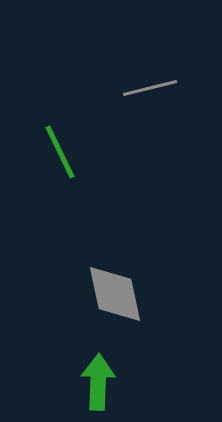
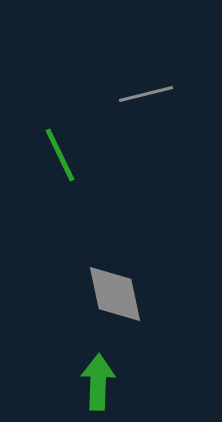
gray line: moved 4 px left, 6 px down
green line: moved 3 px down
